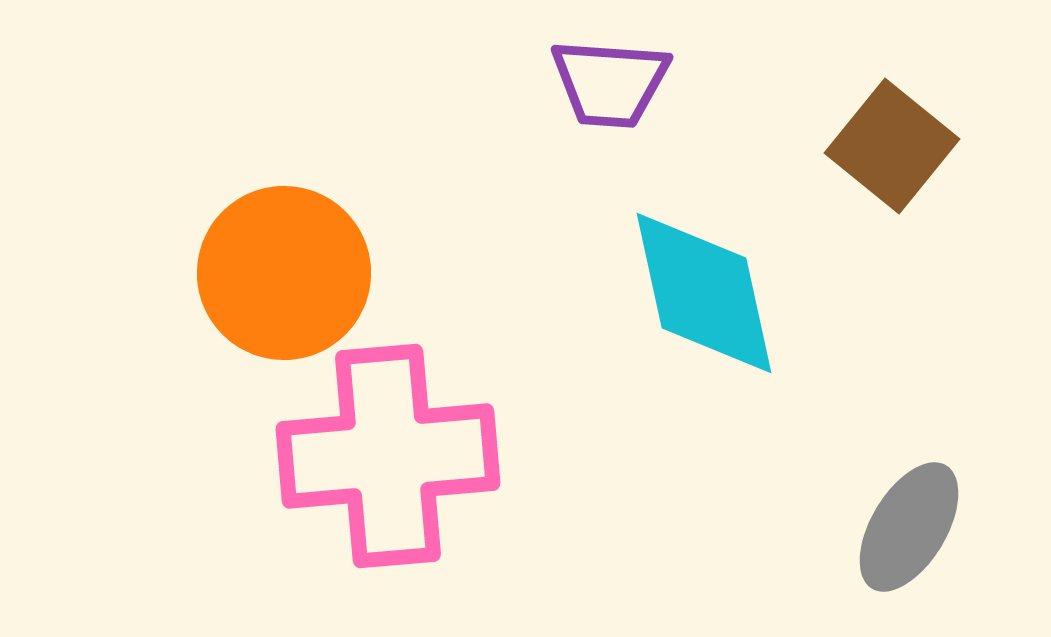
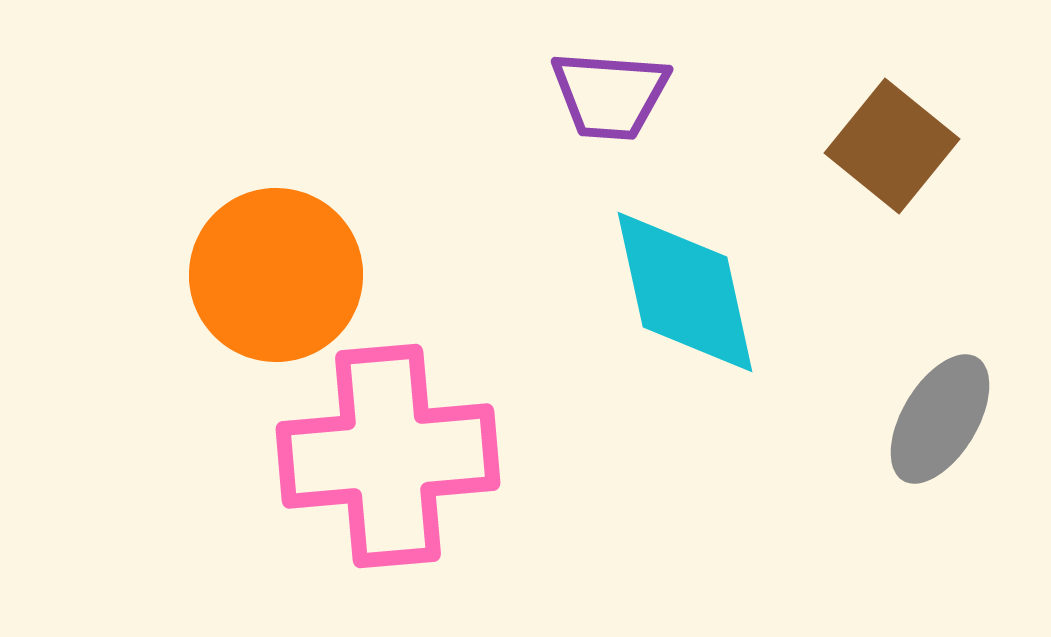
purple trapezoid: moved 12 px down
orange circle: moved 8 px left, 2 px down
cyan diamond: moved 19 px left, 1 px up
gray ellipse: moved 31 px right, 108 px up
